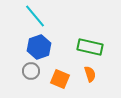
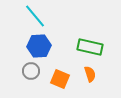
blue hexagon: moved 1 px up; rotated 15 degrees clockwise
